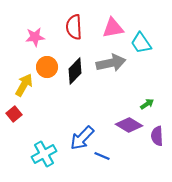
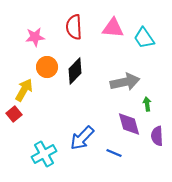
pink triangle: rotated 15 degrees clockwise
cyan trapezoid: moved 3 px right, 5 px up
gray arrow: moved 14 px right, 19 px down
yellow arrow: moved 5 px down
green arrow: rotated 64 degrees counterclockwise
purple diamond: moved 1 px up; rotated 44 degrees clockwise
blue line: moved 12 px right, 3 px up
